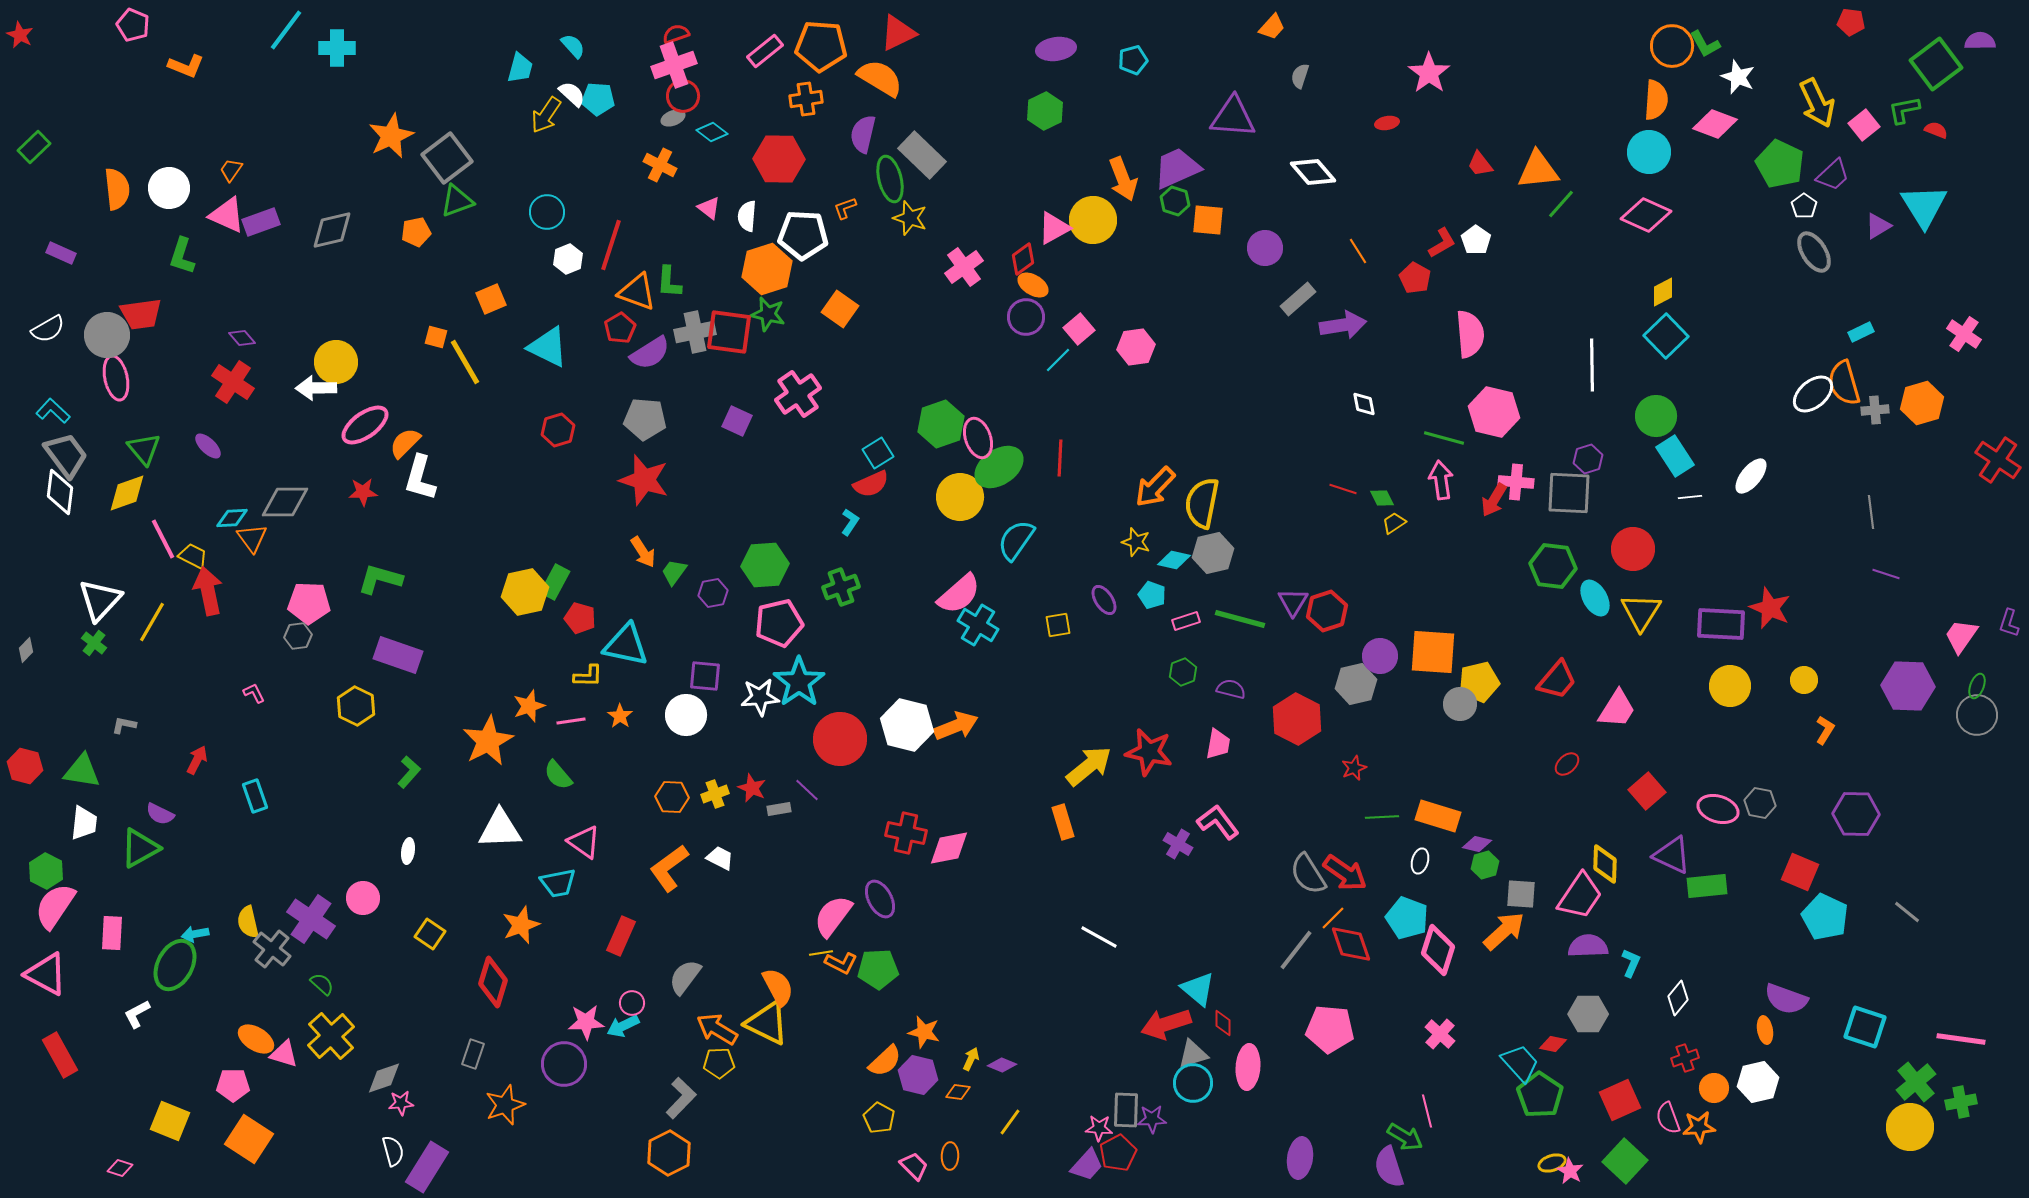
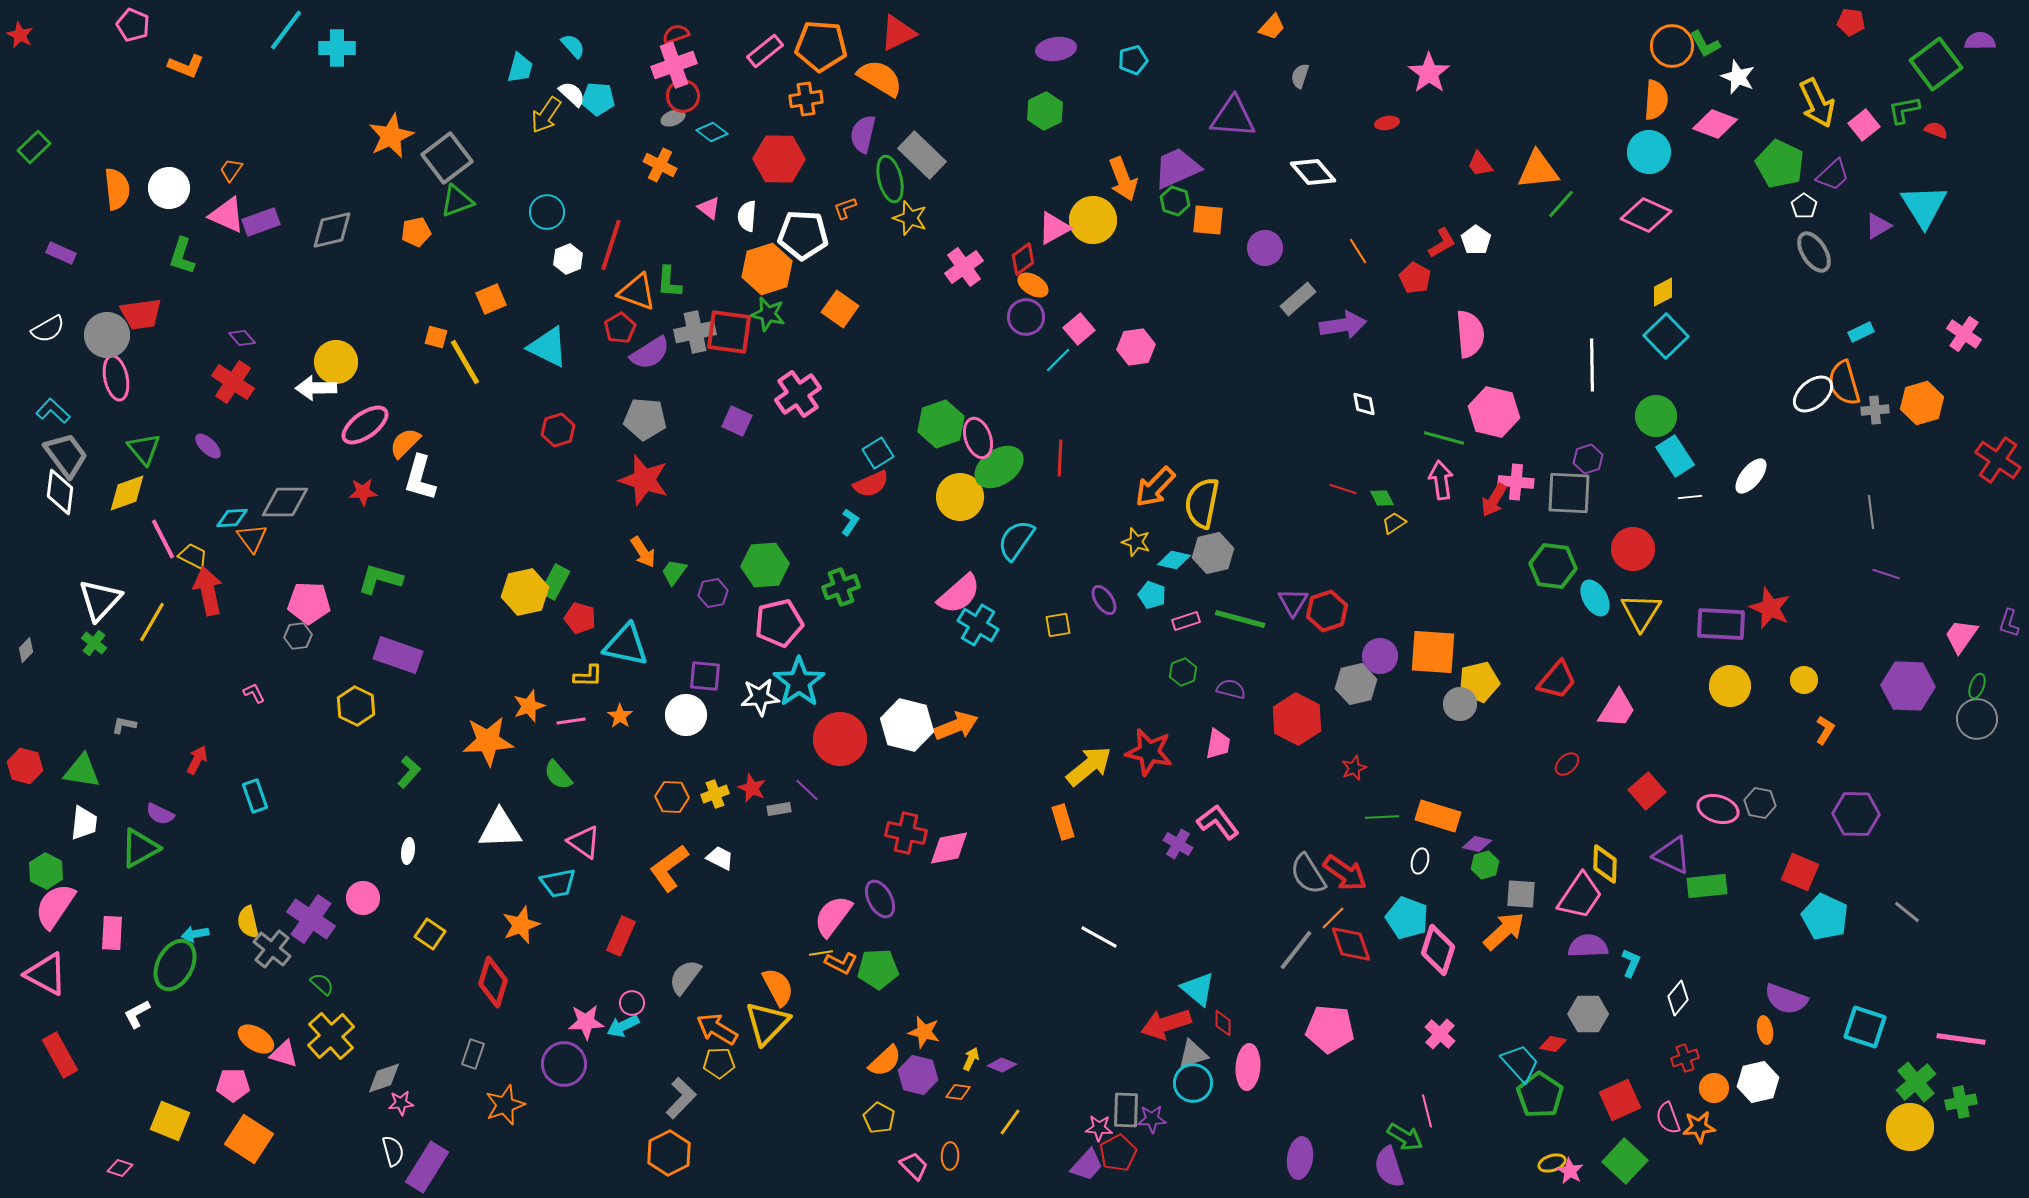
gray circle at (1977, 715): moved 4 px down
orange star at (488, 741): rotated 24 degrees clockwise
yellow triangle at (767, 1023): rotated 48 degrees clockwise
